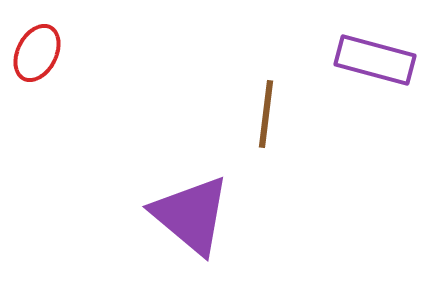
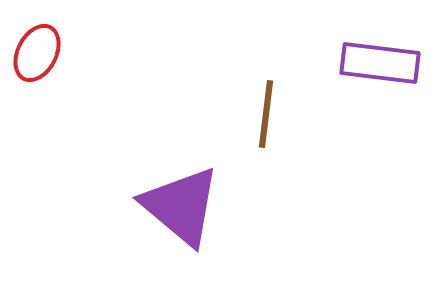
purple rectangle: moved 5 px right, 3 px down; rotated 8 degrees counterclockwise
purple triangle: moved 10 px left, 9 px up
